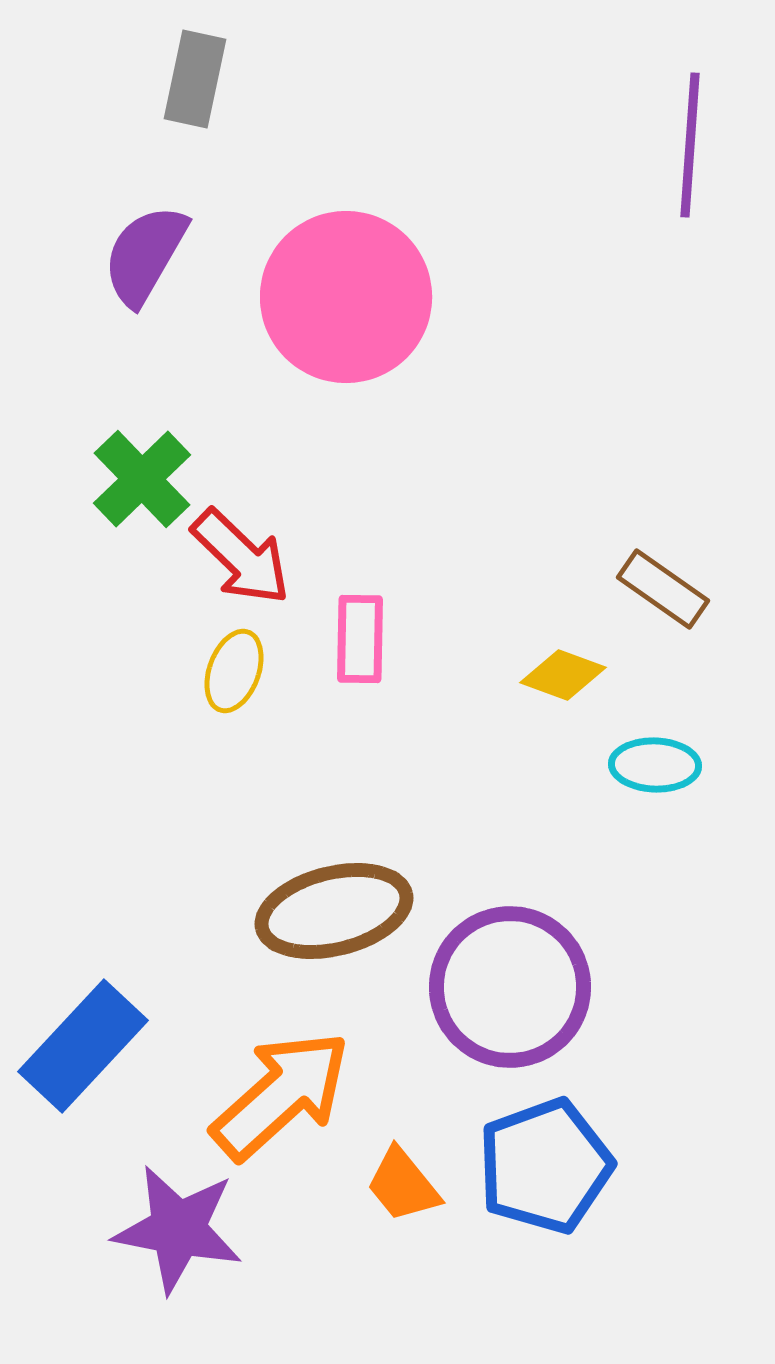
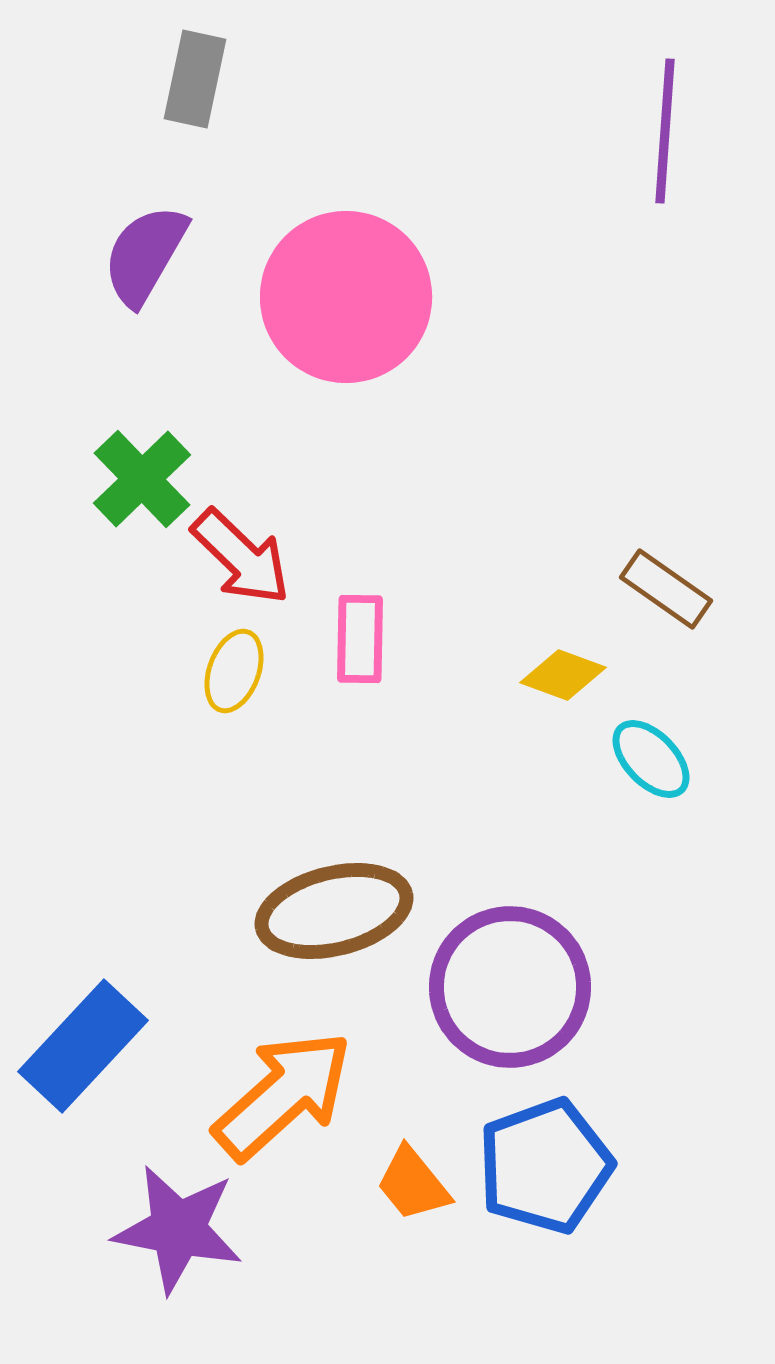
purple line: moved 25 px left, 14 px up
brown rectangle: moved 3 px right
cyan ellipse: moved 4 px left, 6 px up; rotated 44 degrees clockwise
orange arrow: moved 2 px right
orange trapezoid: moved 10 px right, 1 px up
